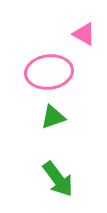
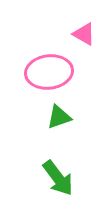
green triangle: moved 6 px right
green arrow: moved 1 px up
